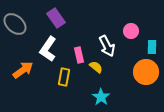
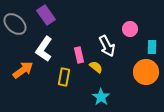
purple rectangle: moved 10 px left, 3 px up
pink circle: moved 1 px left, 2 px up
white L-shape: moved 4 px left
